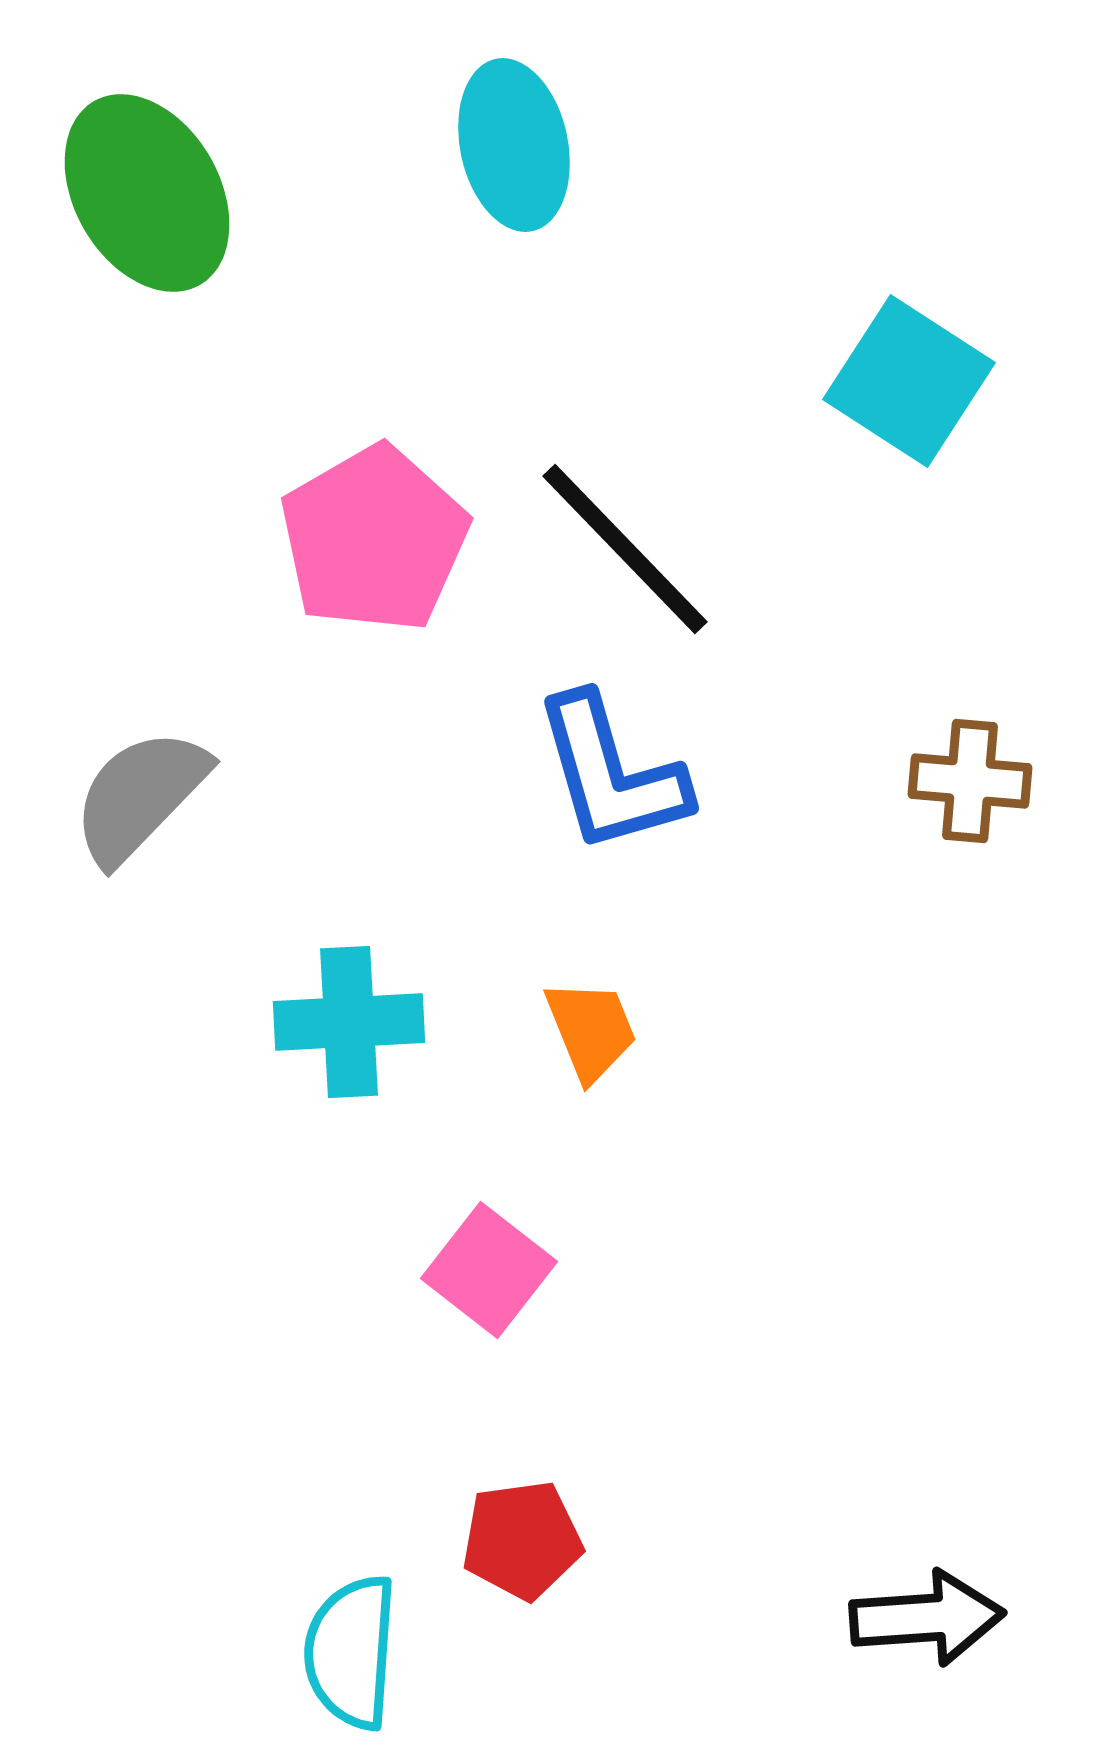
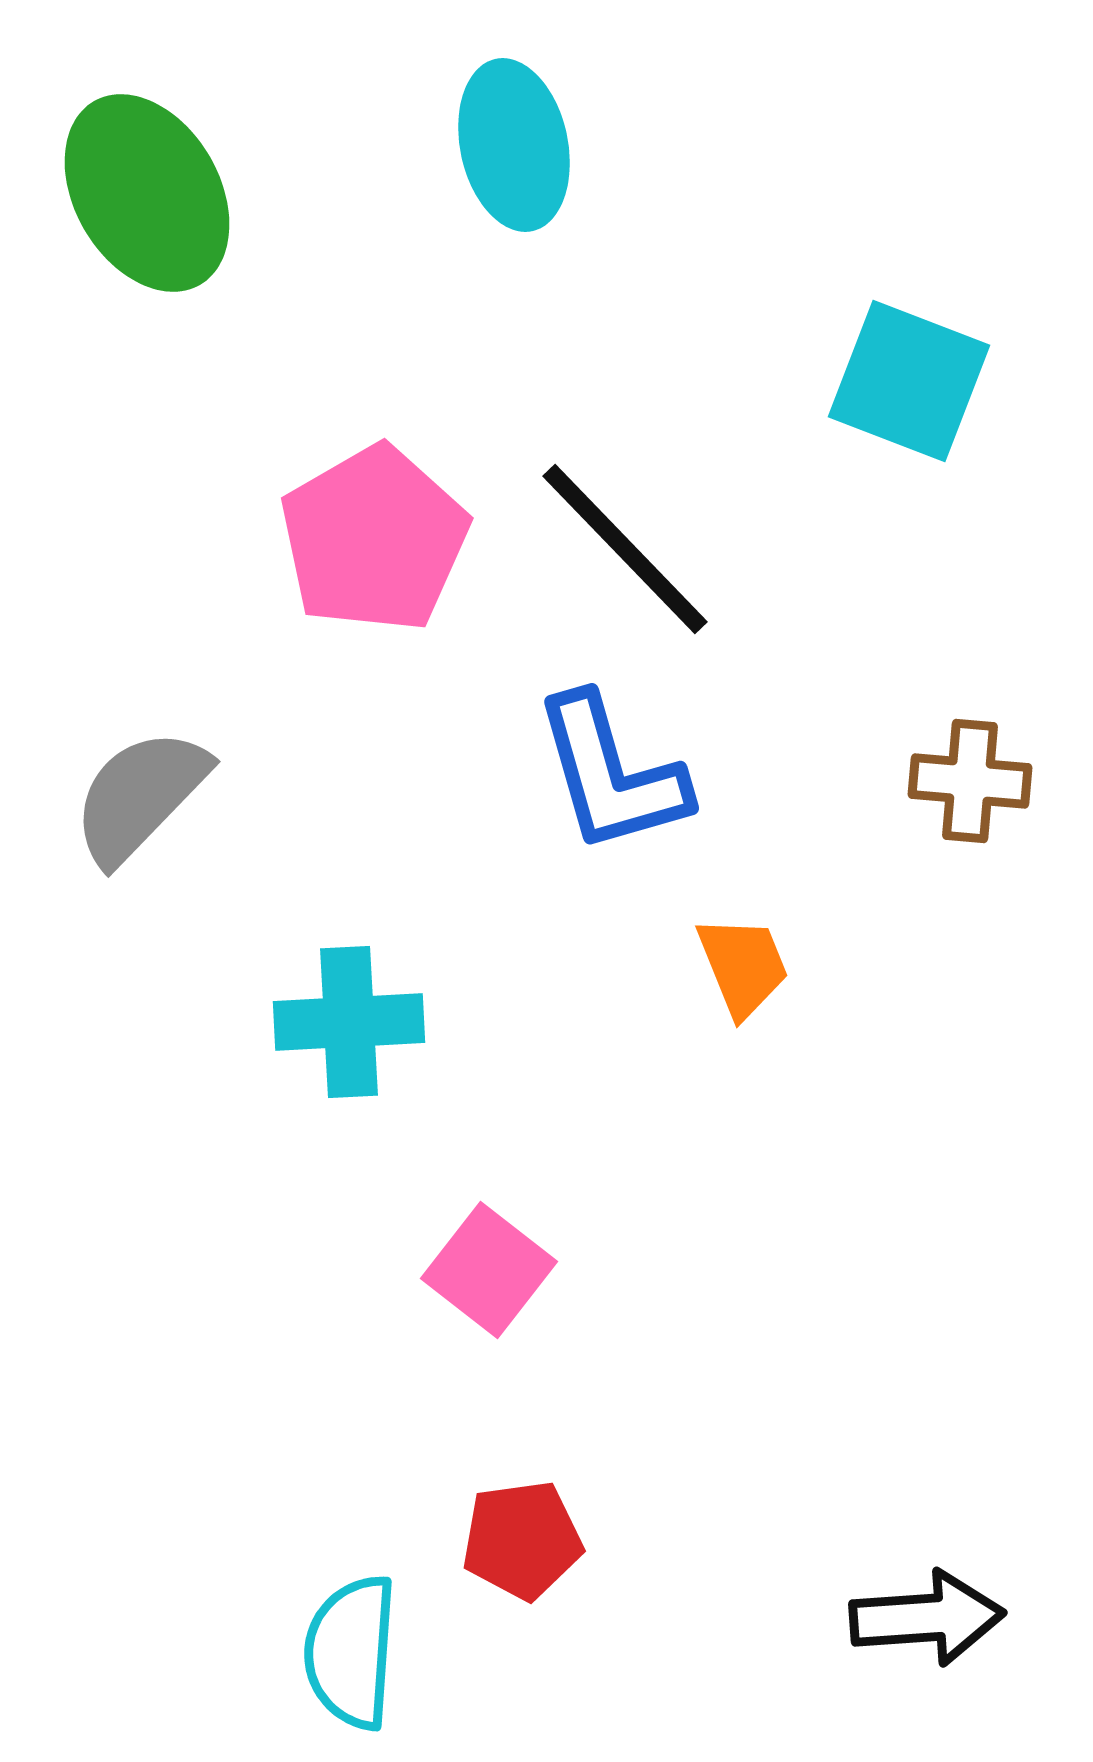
cyan square: rotated 12 degrees counterclockwise
orange trapezoid: moved 152 px right, 64 px up
